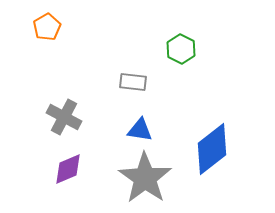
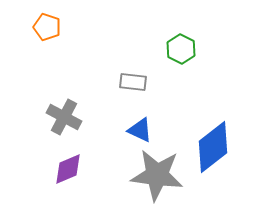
orange pentagon: rotated 24 degrees counterclockwise
blue triangle: rotated 16 degrees clockwise
blue diamond: moved 1 px right, 2 px up
gray star: moved 12 px right, 3 px up; rotated 28 degrees counterclockwise
